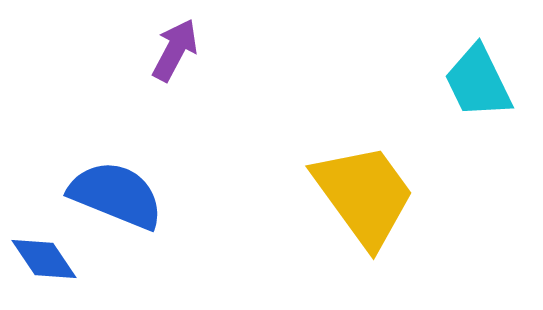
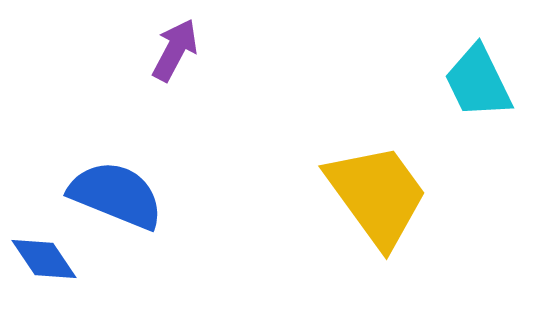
yellow trapezoid: moved 13 px right
